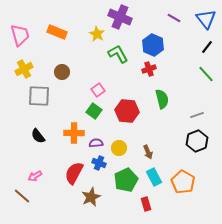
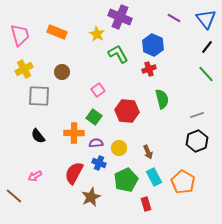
green square: moved 6 px down
brown line: moved 8 px left
